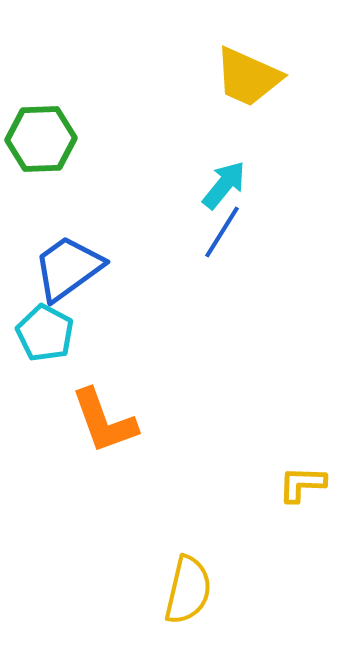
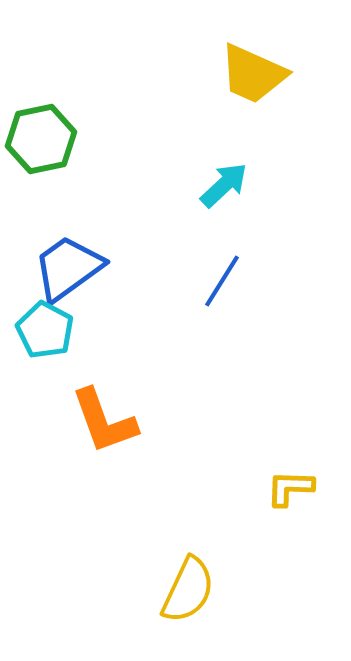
yellow trapezoid: moved 5 px right, 3 px up
green hexagon: rotated 10 degrees counterclockwise
cyan arrow: rotated 8 degrees clockwise
blue line: moved 49 px down
cyan pentagon: moved 3 px up
yellow L-shape: moved 12 px left, 4 px down
yellow semicircle: rotated 12 degrees clockwise
